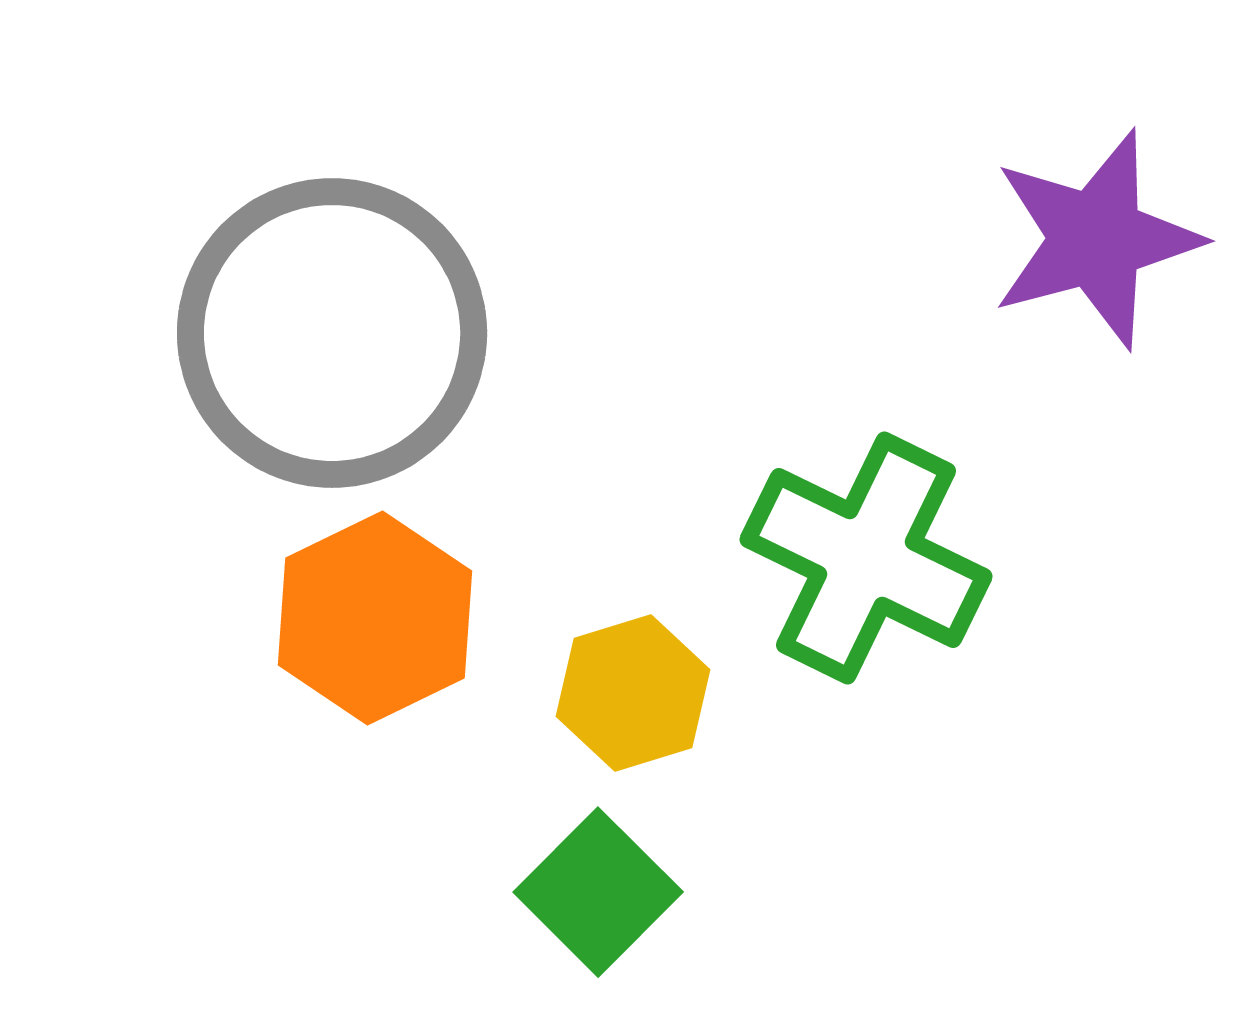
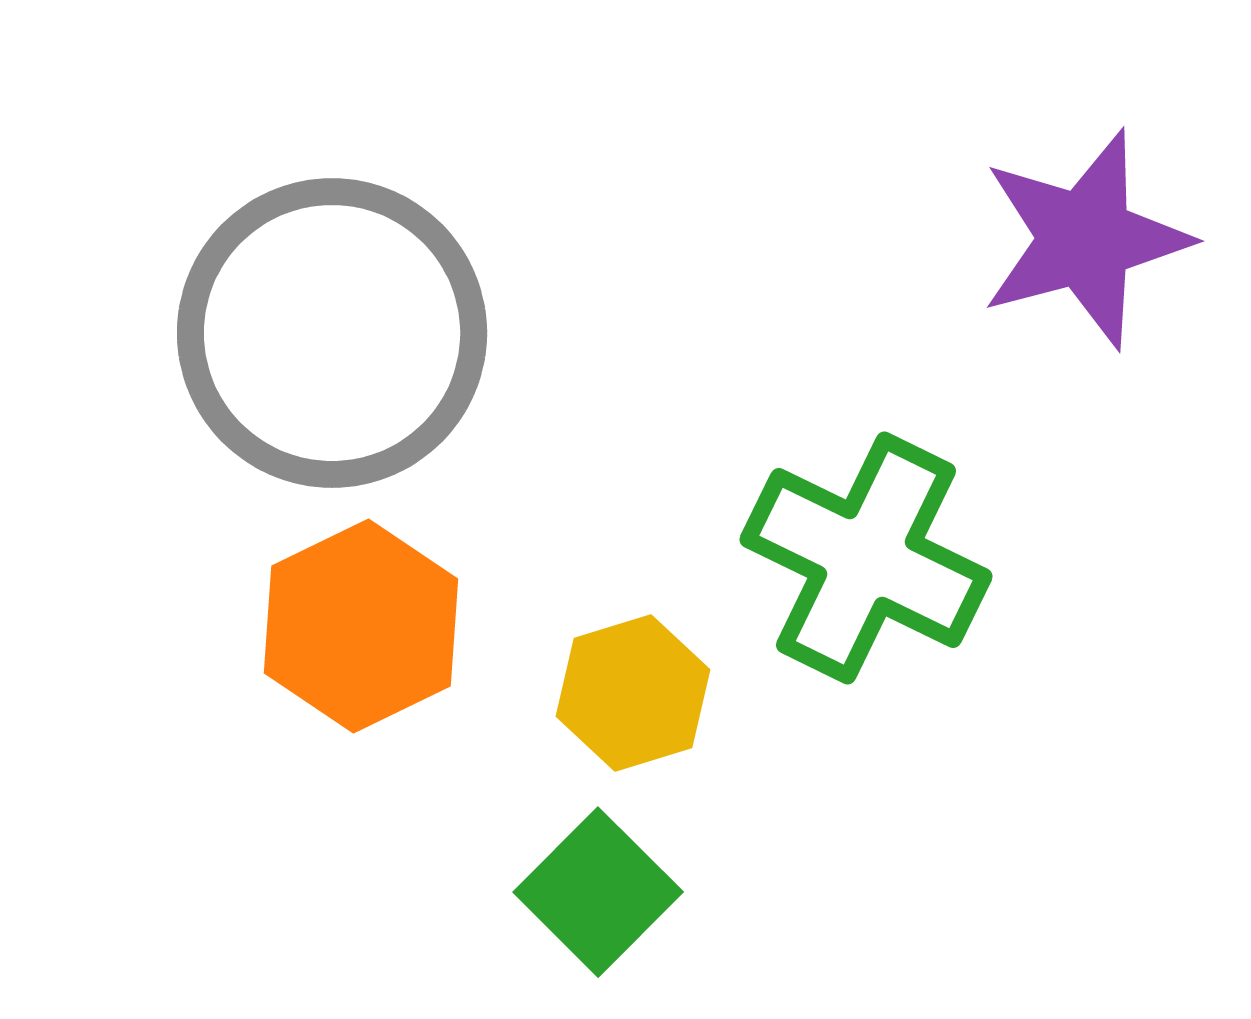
purple star: moved 11 px left
orange hexagon: moved 14 px left, 8 px down
